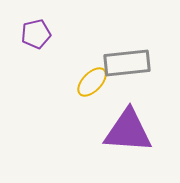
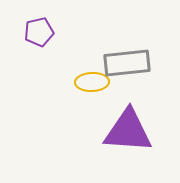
purple pentagon: moved 3 px right, 2 px up
yellow ellipse: rotated 44 degrees clockwise
